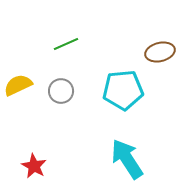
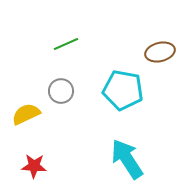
yellow semicircle: moved 8 px right, 29 px down
cyan pentagon: rotated 15 degrees clockwise
red star: rotated 25 degrees counterclockwise
